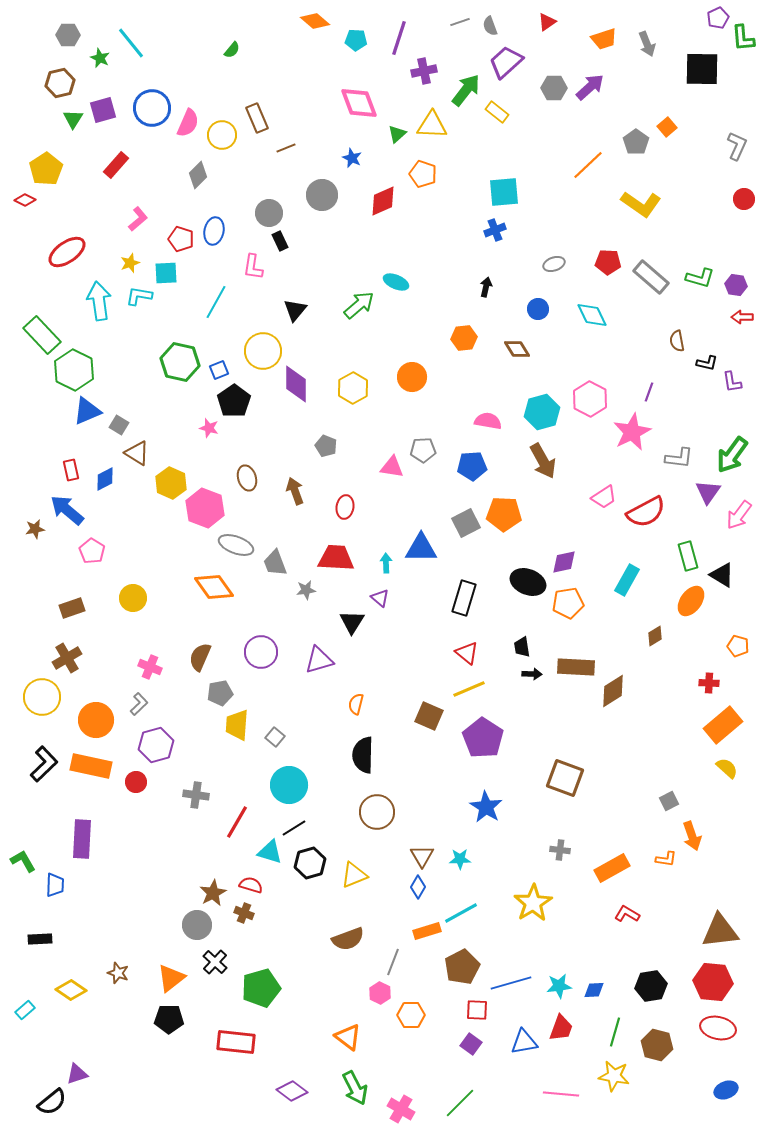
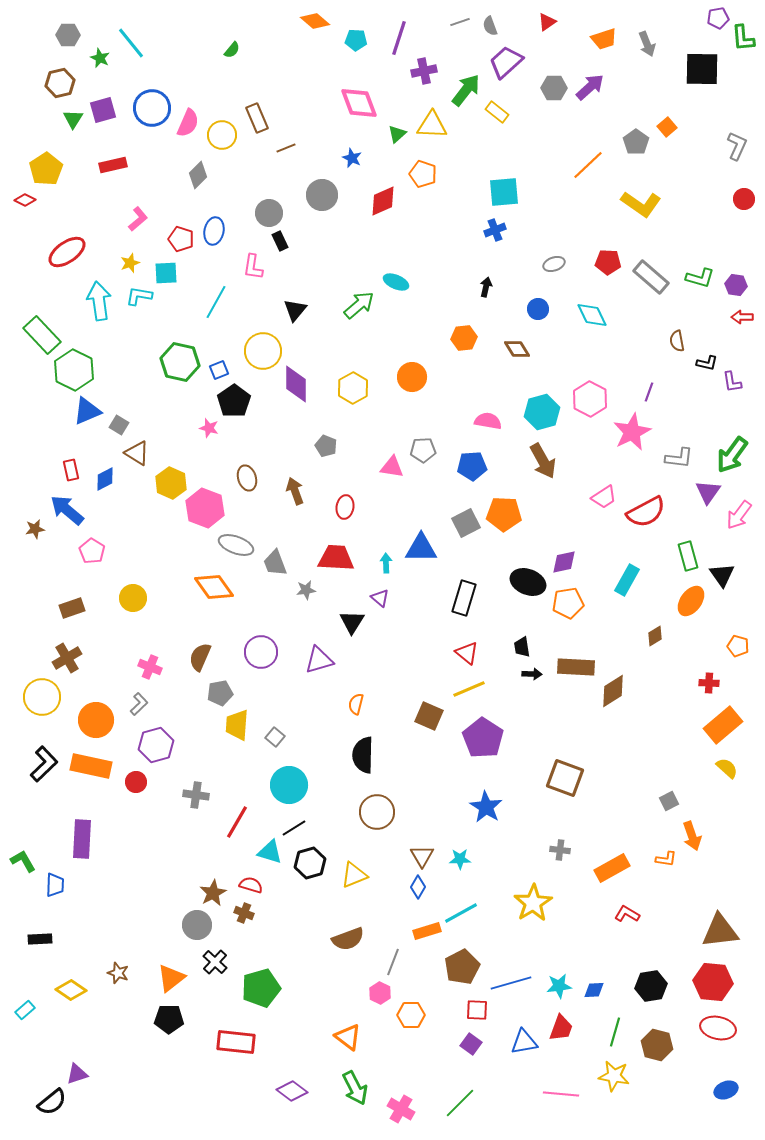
purple pentagon at (718, 18): rotated 15 degrees clockwise
red rectangle at (116, 165): moved 3 px left; rotated 36 degrees clockwise
black triangle at (722, 575): rotated 24 degrees clockwise
